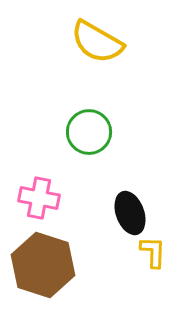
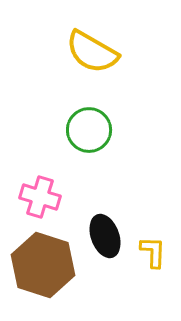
yellow semicircle: moved 5 px left, 10 px down
green circle: moved 2 px up
pink cross: moved 1 px right, 1 px up; rotated 6 degrees clockwise
black ellipse: moved 25 px left, 23 px down
